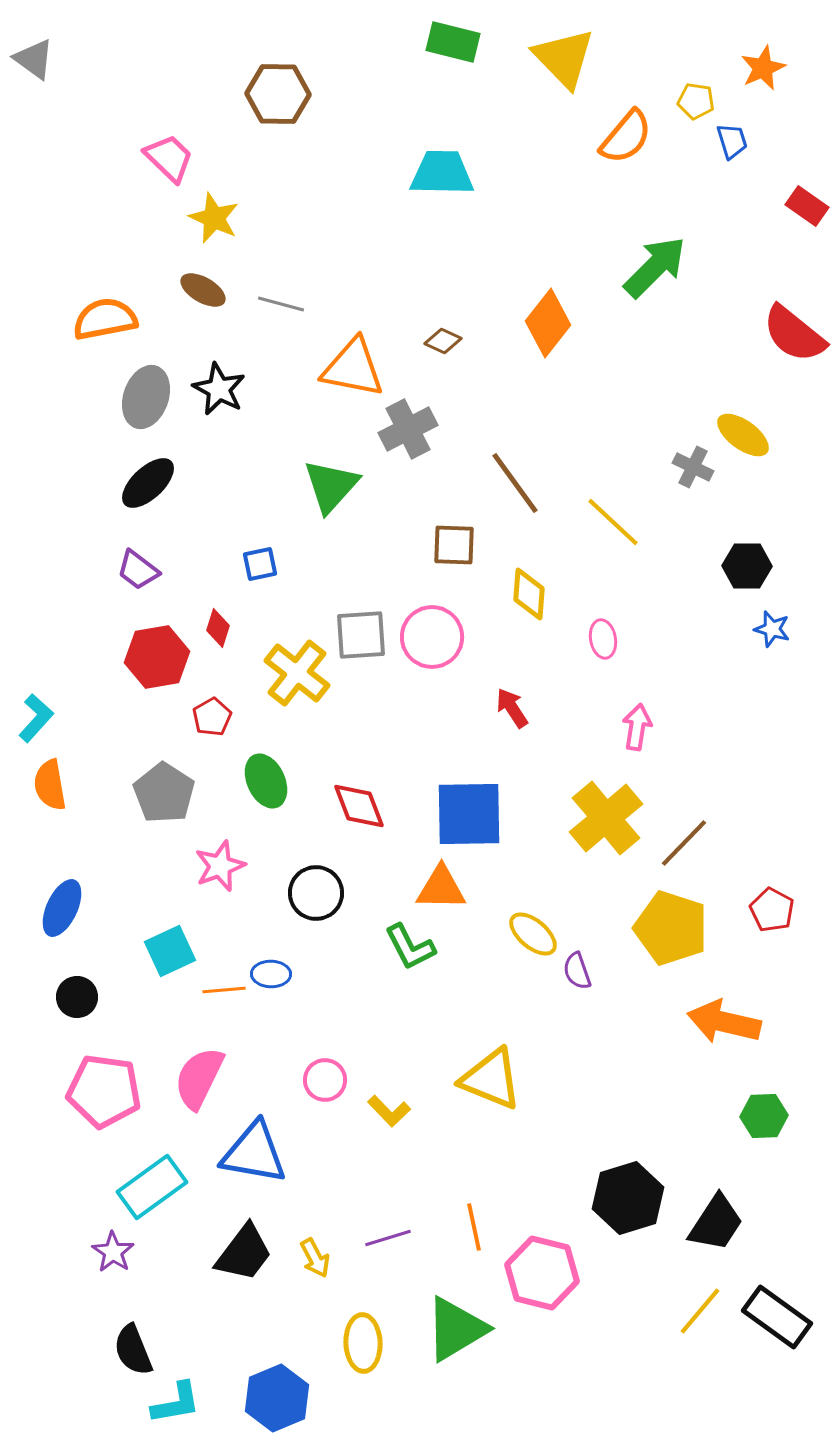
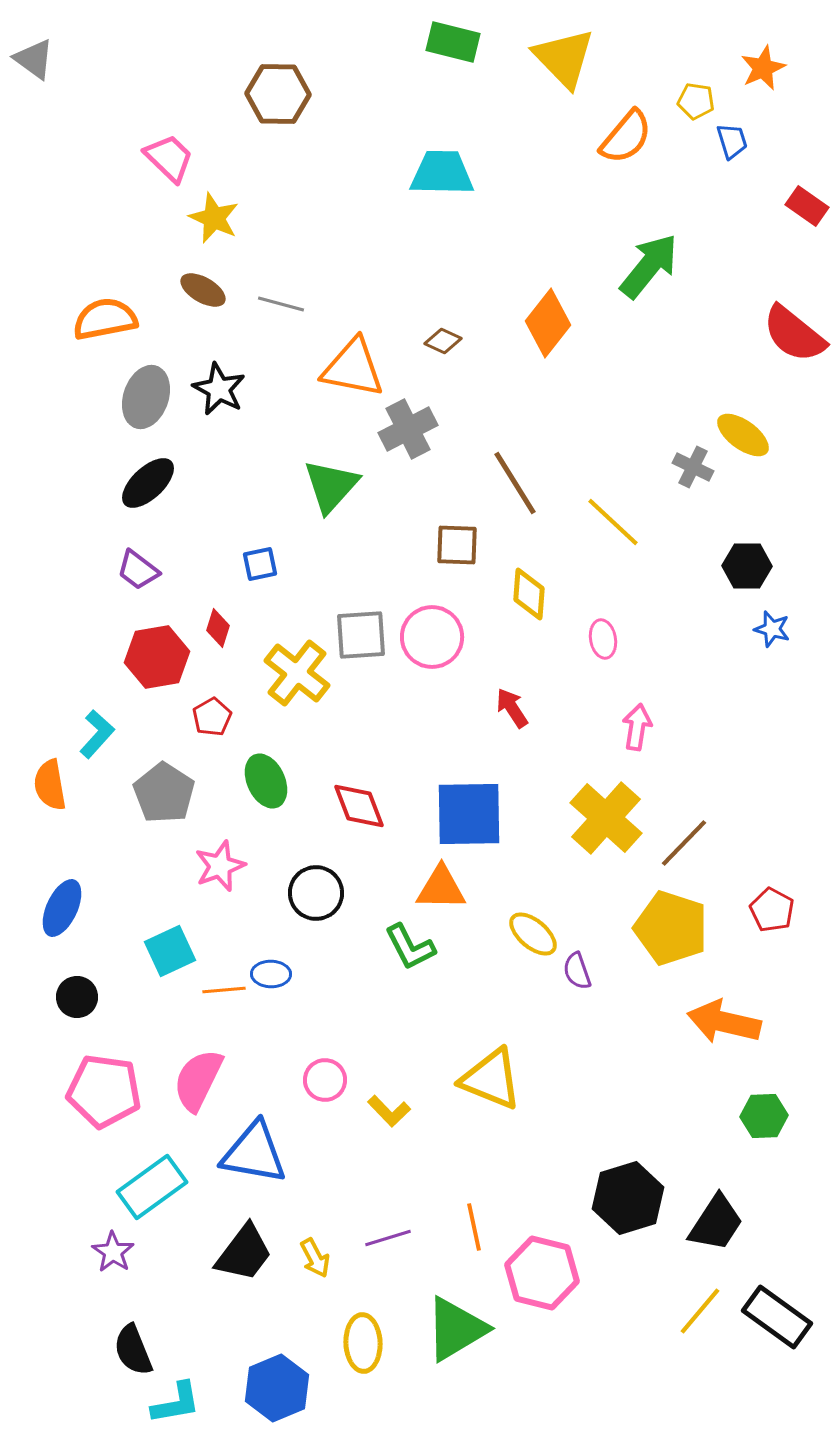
green arrow at (655, 267): moved 6 px left, 1 px up; rotated 6 degrees counterclockwise
brown line at (515, 483): rotated 4 degrees clockwise
brown square at (454, 545): moved 3 px right
cyan L-shape at (36, 718): moved 61 px right, 16 px down
yellow cross at (606, 818): rotated 8 degrees counterclockwise
pink semicircle at (199, 1078): moved 1 px left, 2 px down
blue hexagon at (277, 1398): moved 10 px up
